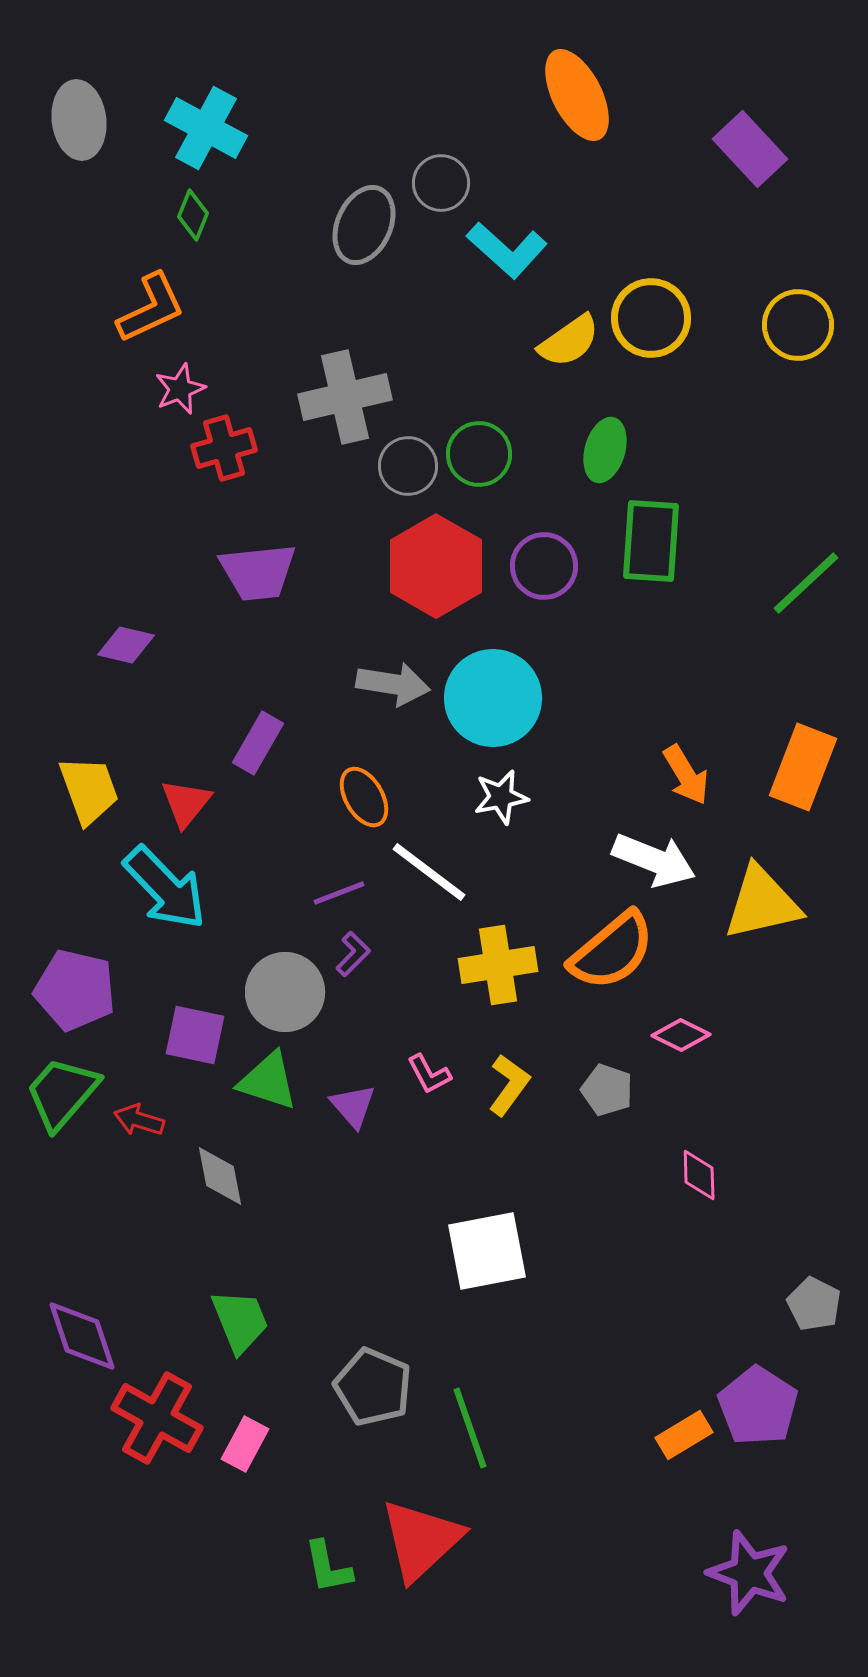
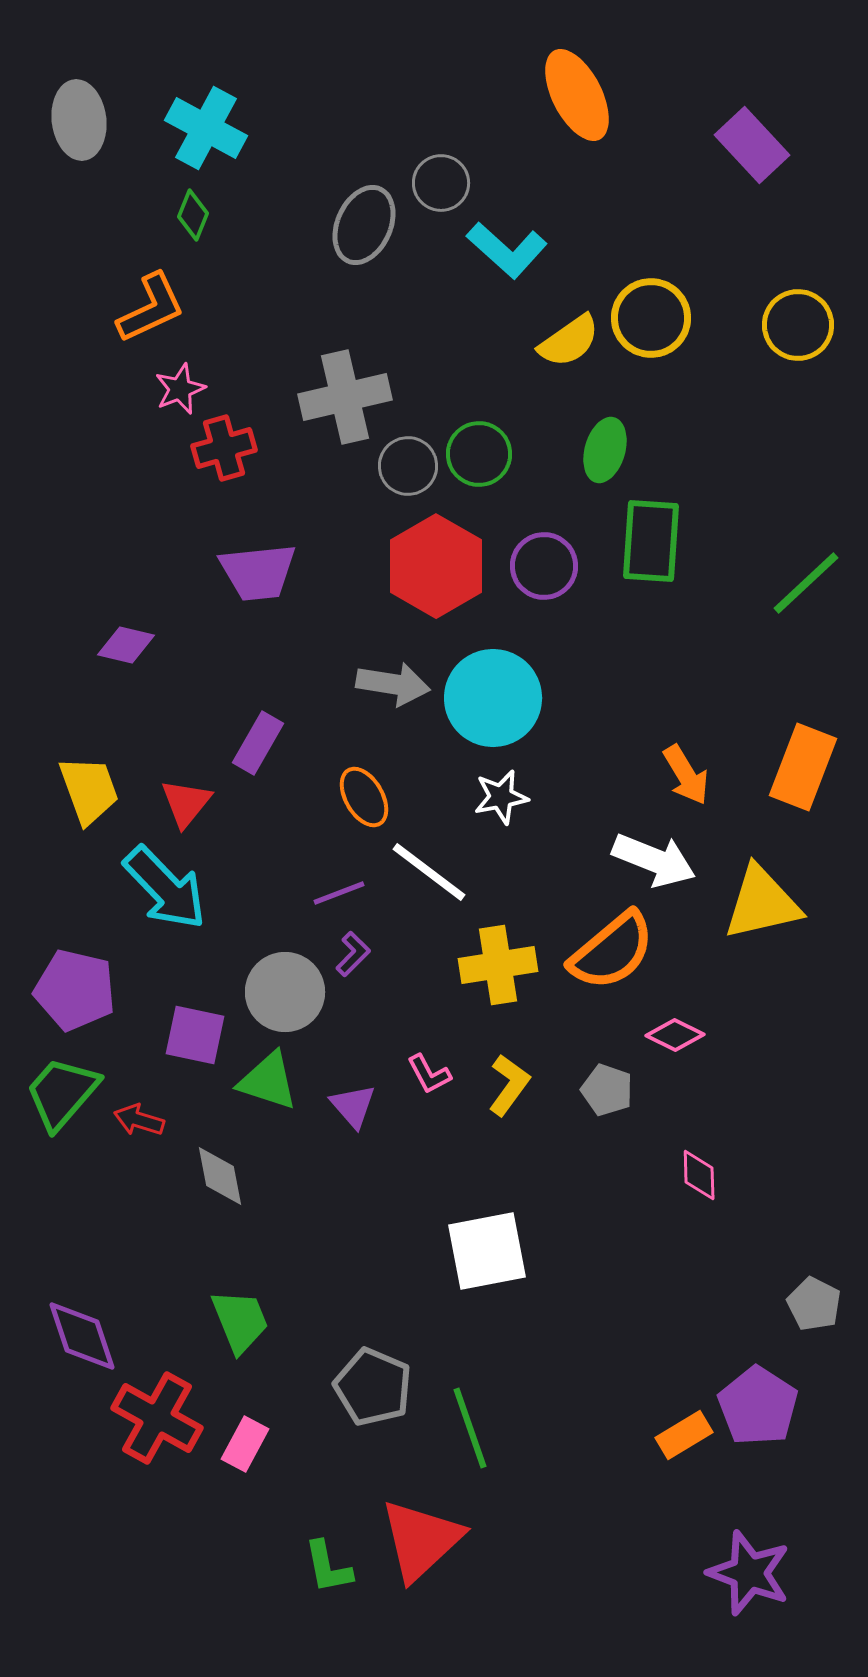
purple rectangle at (750, 149): moved 2 px right, 4 px up
pink diamond at (681, 1035): moved 6 px left
